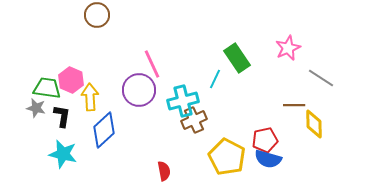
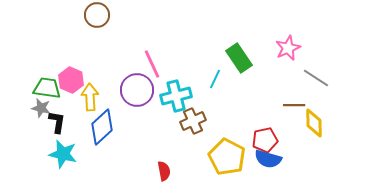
green rectangle: moved 2 px right
gray line: moved 5 px left
purple circle: moved 2 px left
cyan cross: moved 7 px left, 5 px up
gray star: moved 5 px right
black L-shape: moved 5 px left, 6 px down
brown cross: moved 1 px left, 1 px down
yellow diamond: moved 1 px up
blue diamond: moved 2 px left, 3 px up
